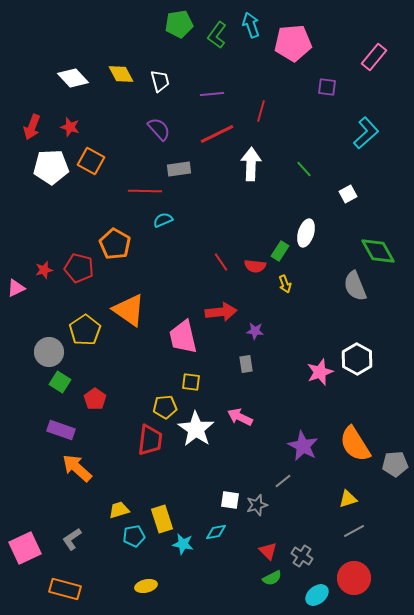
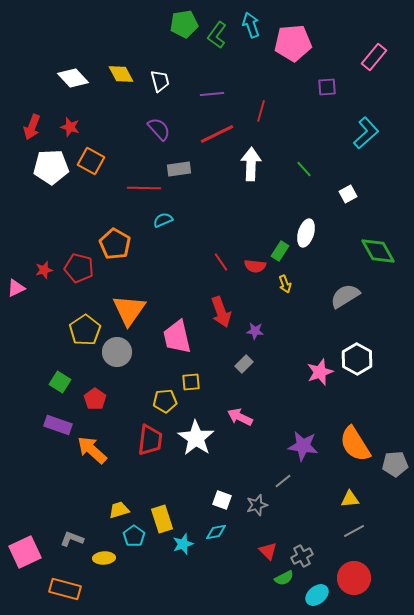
green pentagon at (179, 24): moved 5 px right
purple square at (327, 87): rotated 12 degrees counterclockwise
red line at (145, 191): moved 1 px left, 3 px up
gray semicircle at (355, 286): moved 10 px left, 10 px down; rotated 80 degrees clockwise
orange triangle at (129, 310): rotated 30 degrees clockwise
red arrow at (221, 312): rotated 76 degrees clockwise
pink trapezoid at (183, 337): moved 6 px left
gray circle at (49, 352): moved 68 px right
gray rectangle at (246, 364): moved 2 px left; rotated 54 degrees clockwise
yellow square at (191, 382): rotated 12 degrees counterclockwise
yellow pentagon at (165, 407): moved 6 px up
white star at (196, 429): moved 9 px down
purple rectangle at (61, 430): moved 3 px left, 5 px up
purple star at (303, 446): rotated 20 degrees counterclockwise
orange arrow at (77, 468): moved 15 px right, 18 px up
yellow triangle at (348, 499): moved 2 px right; rotated 12 degrees clockwise
white square at (230, 500): moved 8 px left; rotated 12 degrees clockwise
cyan pentagon at (134, 536): rotated 25 degrees counterclockwise
gray L-shape at (72, 539): rotated 55 degrees clockwise
cyan star at (183, 544): rotated 30 degrees counterclockwise
pink square at (25, 548): moved 4 px down
gray cross at (302, 556): rotated 30 degrees clockwise
green semicircle at (272, 578): moved 12 px right
yellow ellipse at (146, 586): moved 42 px left, 28 px up; rotated 10 degrees clockwise
